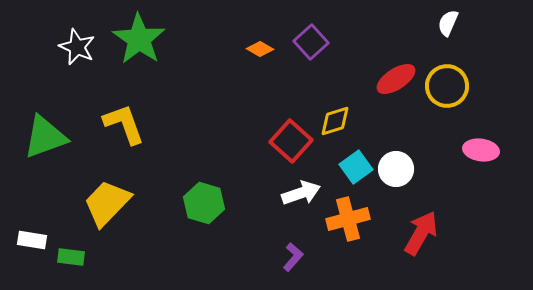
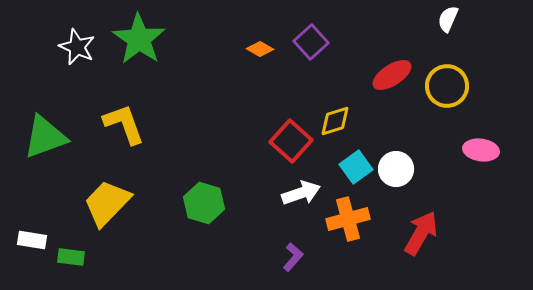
white semicircle: moved 4 px up
red ellipse: moved 4 px left, 4 px up
